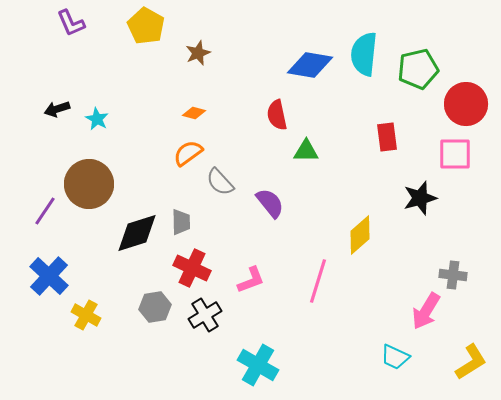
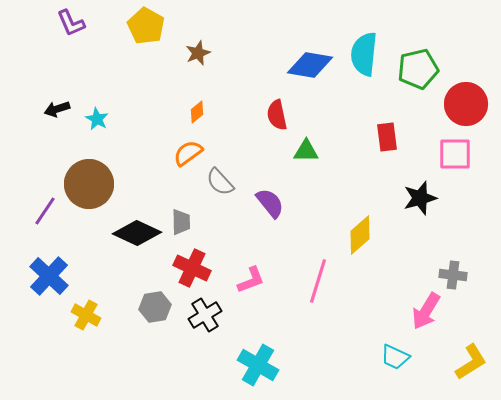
orange diamond: moved 3 px right, 1 px up; rotated 55 degrees counterclockwise
black diamond: rotated 42 degrees clockwise
